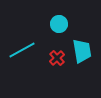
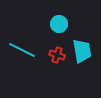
cyan line: rotated 56 degrees clockwise
red cross: moved 3 px up; rotated 28 degrees counterclockwise
